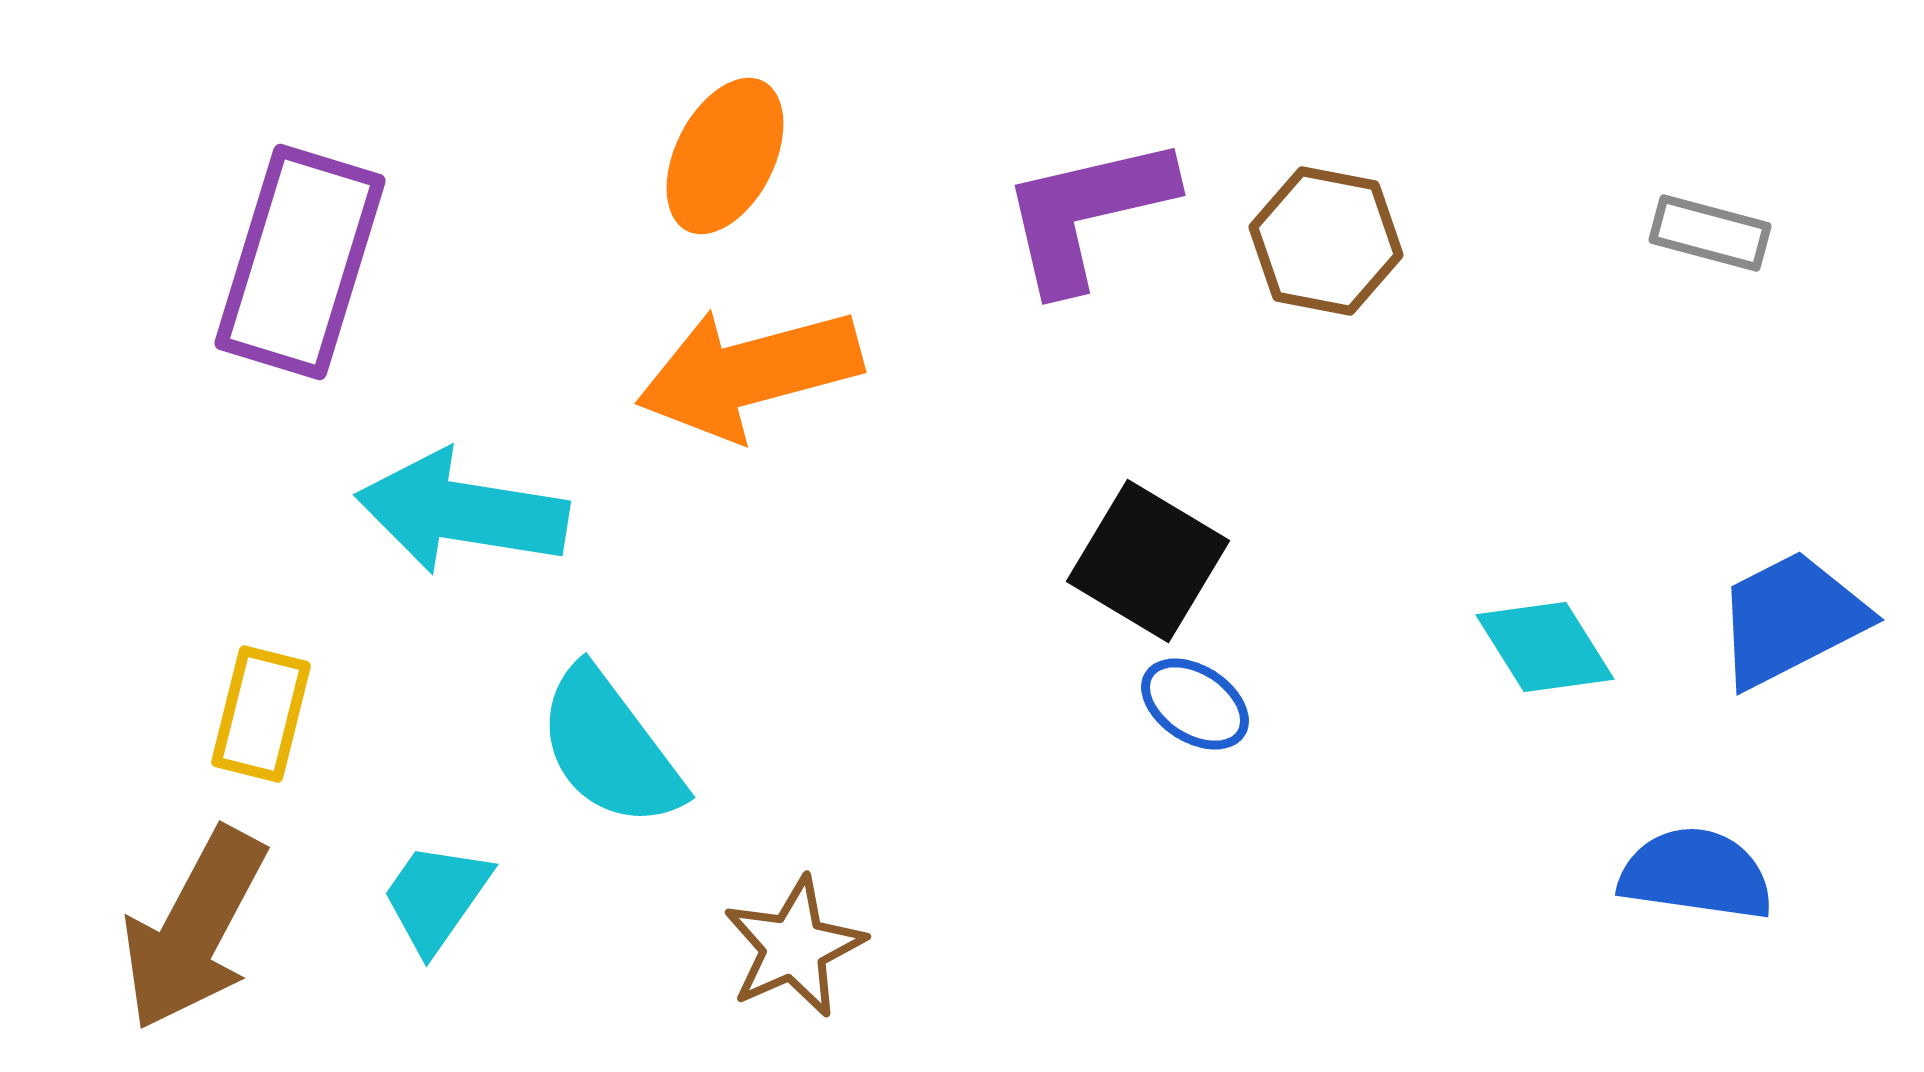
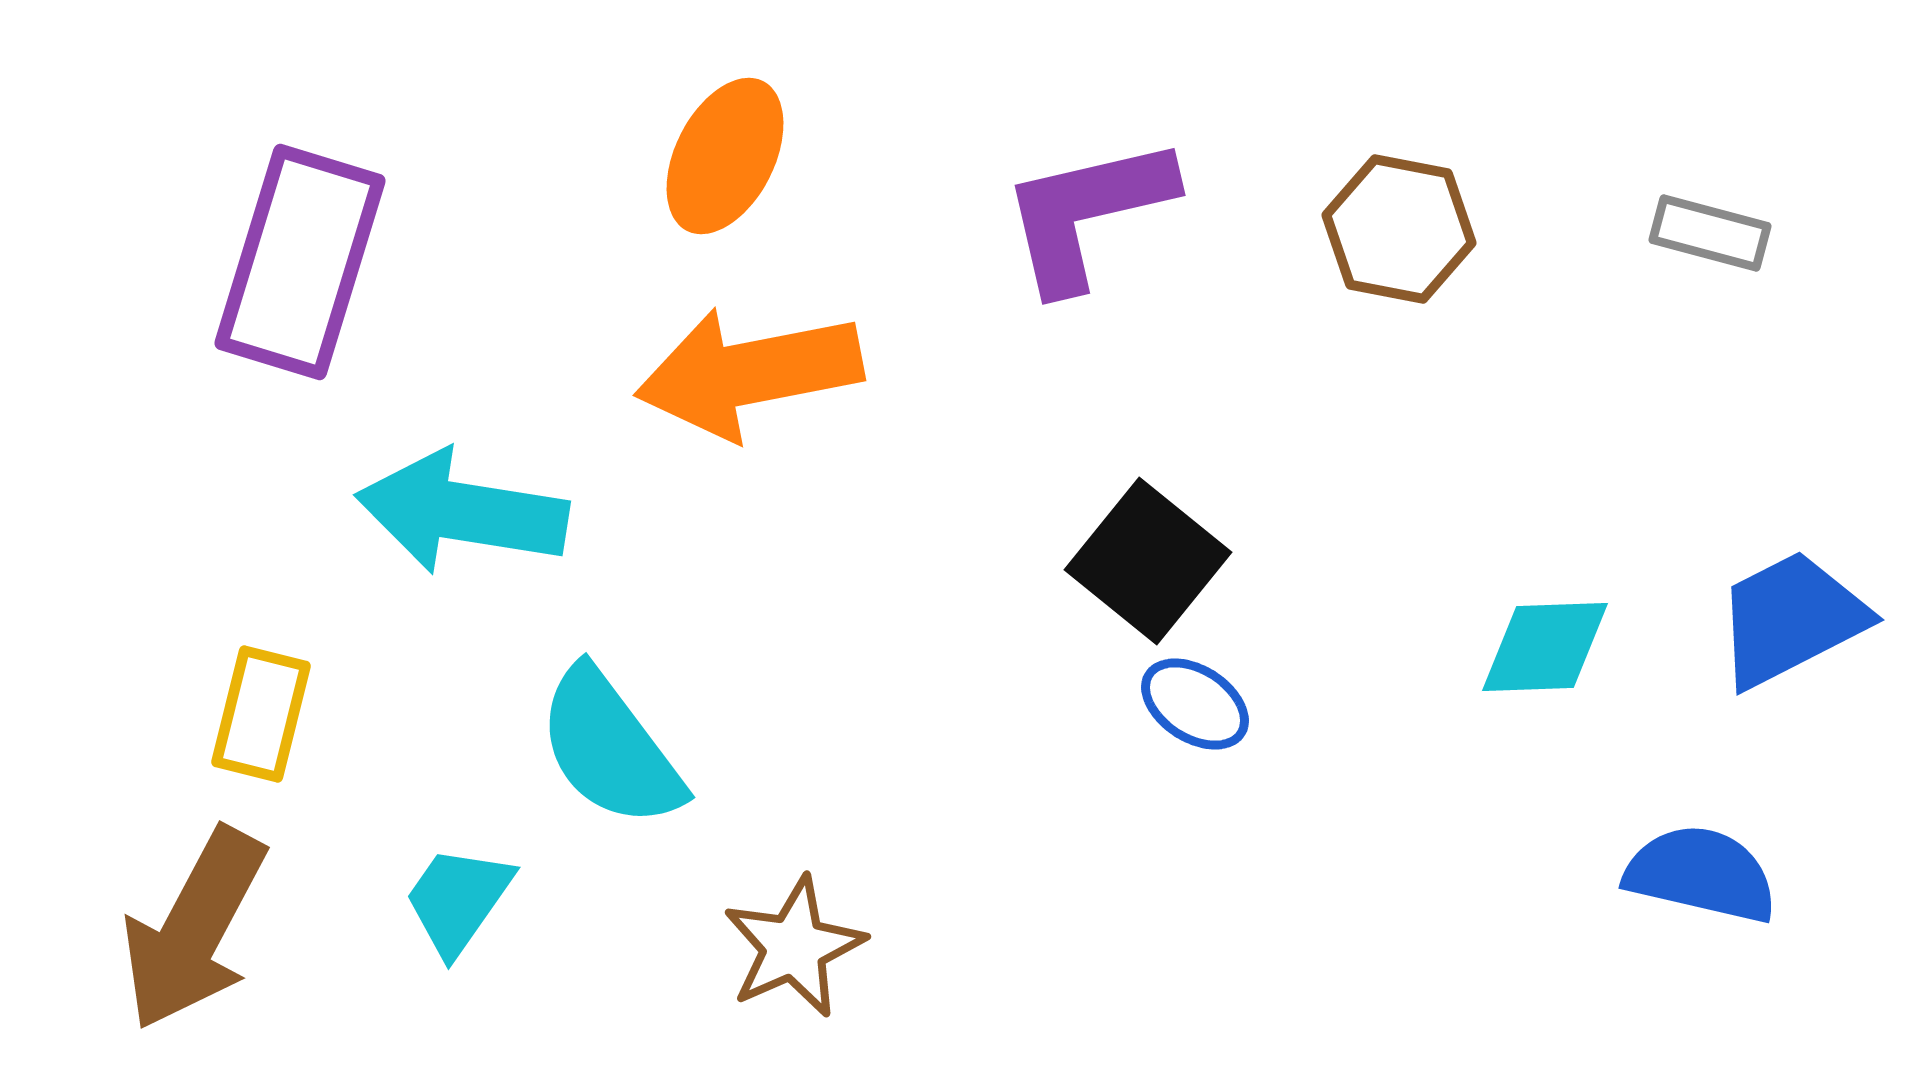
brown hexagon: moved 73 px right, 12 px up
orange arrow: rotated 4 degrees clockwise
black square: rotated 8 degrees clockwise
cyan diamond: rotated 60 degrees counterclockwise
blue semicircle: moved 5 px right; rotated 5 degrees clockwise
cyan trapezoid: moved 22 px right, 3 px down
